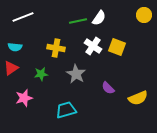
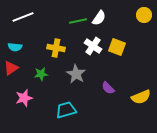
yellow semicircle: moved 3 px right, 1 px up
